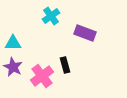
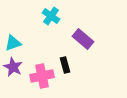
cyan cross: rotated 18 degrees counterclockwise
purple rectangle: moved 2 px left, 6 px down; rotated 20 degrees clockwise
cyan triangle: rotated 18 degrees counterclockwise
pink cross: rotated 25 degrees clockwise
